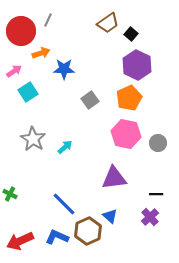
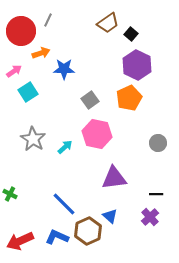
pink hexagon: moved 29 px left
